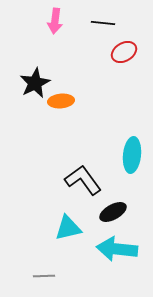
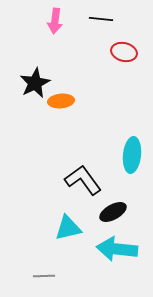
black line: moved 2 px left, 4 px up
red ellipse: rotated 45 degrees clockwise
